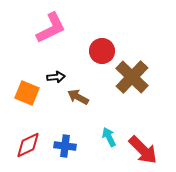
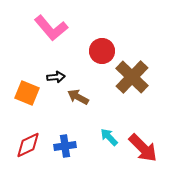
pink L-shape: rotated 76 degrees clockwise
cyan arrow: rotated 18 degrees counterclockwise
blue cross: rotated 15 degrees counterclockwise
red arrow: moved 2 px up
